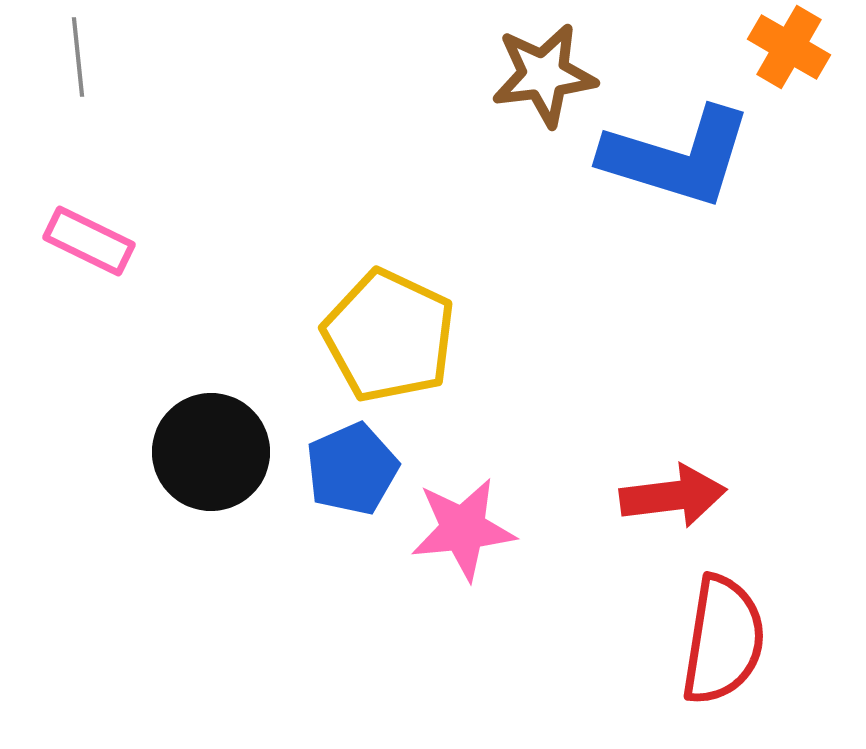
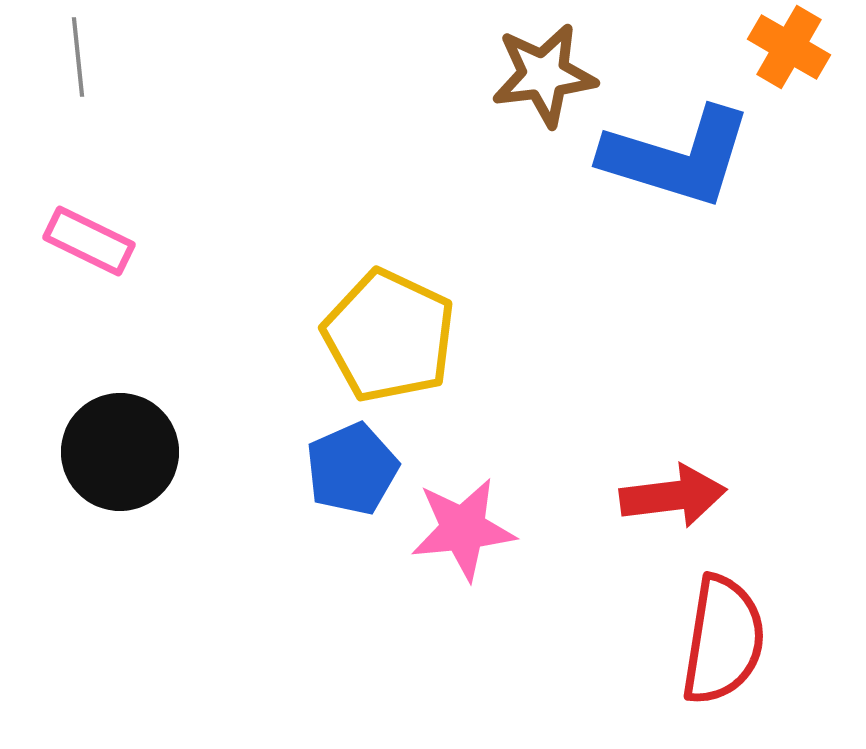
black circle: moved 91 px left
